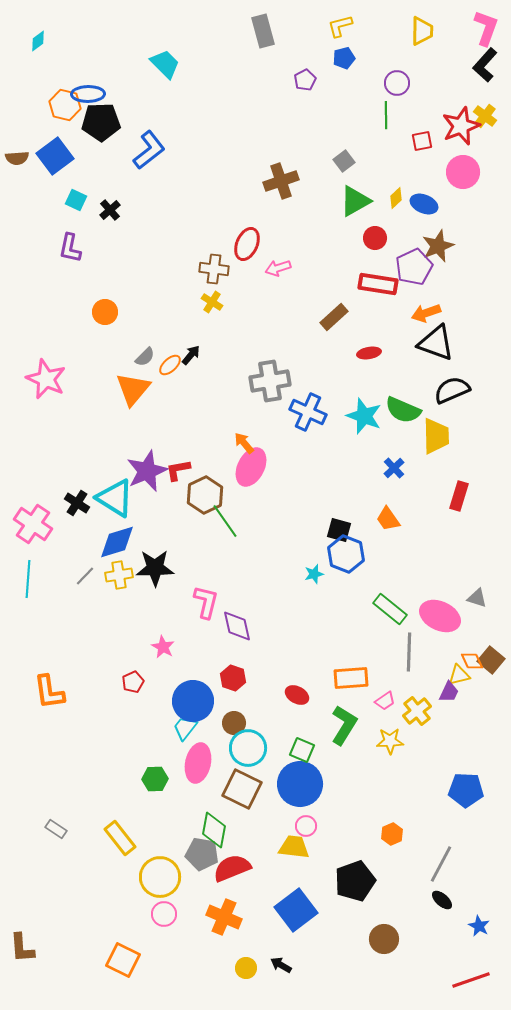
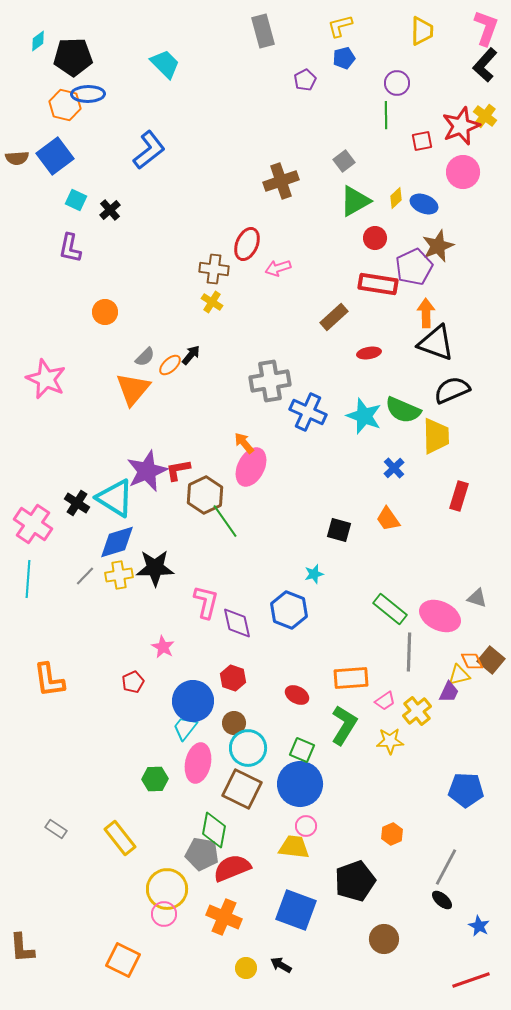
black pentagon at (101, 122): moved 28 px left, 65 px up
orange arrow at (426, 313): rotated 108 degrees clockwise
blue hexagon at (346, 554): moved 57 px left, 56 px down
purple diamond at (237, 626): moved 3 px up
orange L-shape at (49, 692): moved 12 px up
gray line at (441, 864): moved 5 px right, 3 px down
yellow circle at (160, 877): moved 7 px right, 12 px down
blue square at (296, 910): rotated 33 degrees counterclockwise
